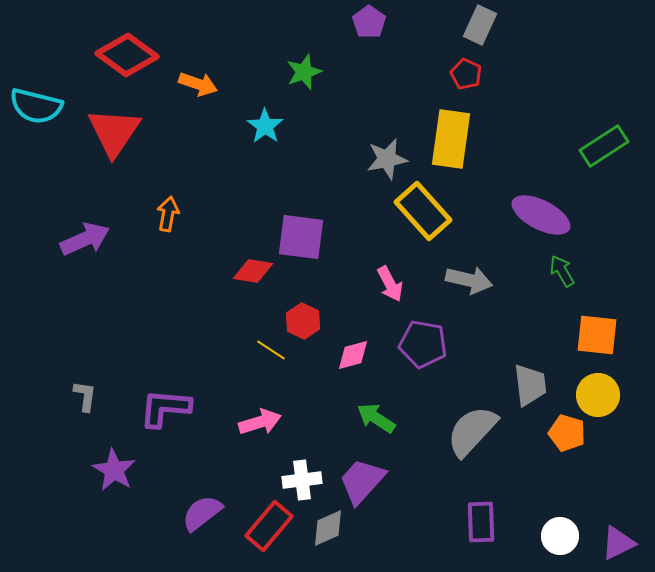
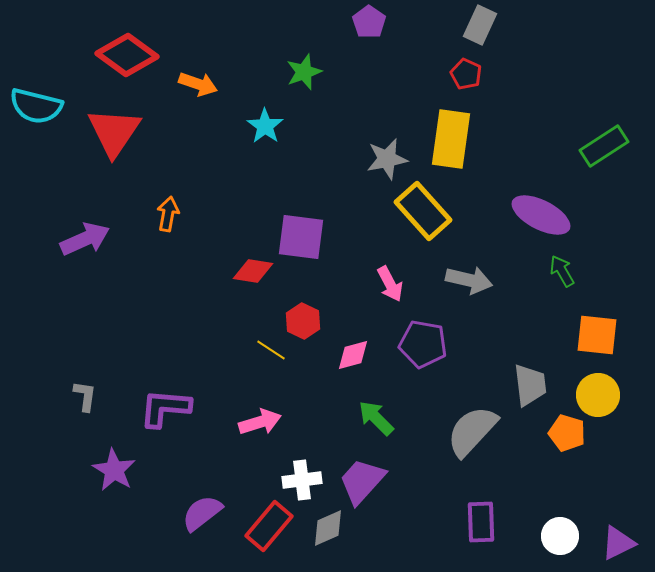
green arrow at (376, 418): rotated 12 degrees clockwise
